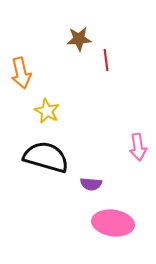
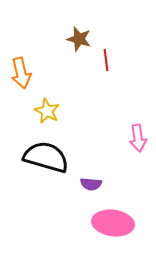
brown star: rotated 20 degrees clockwise
pink arrow: moved 9 px up
